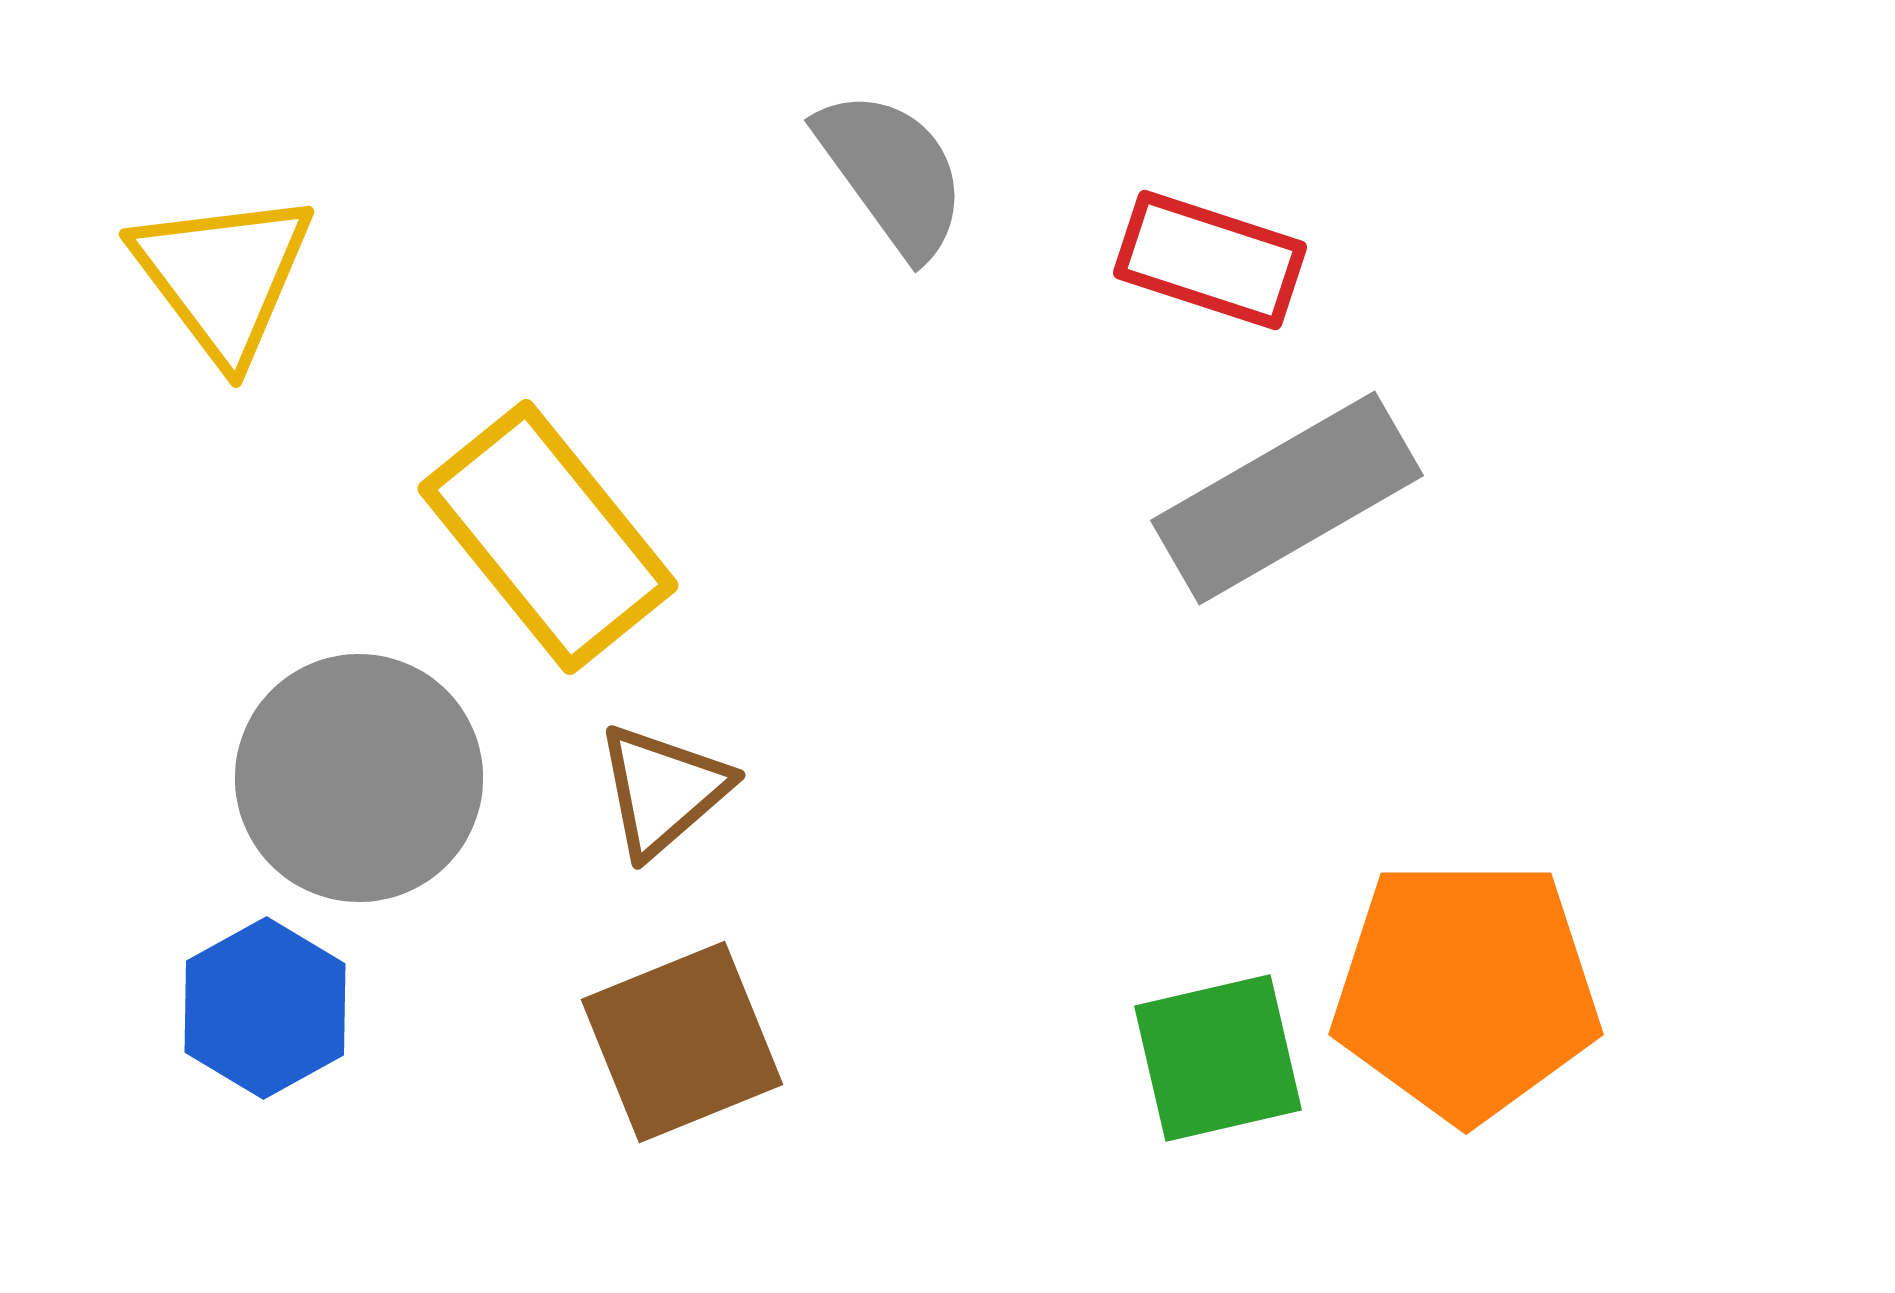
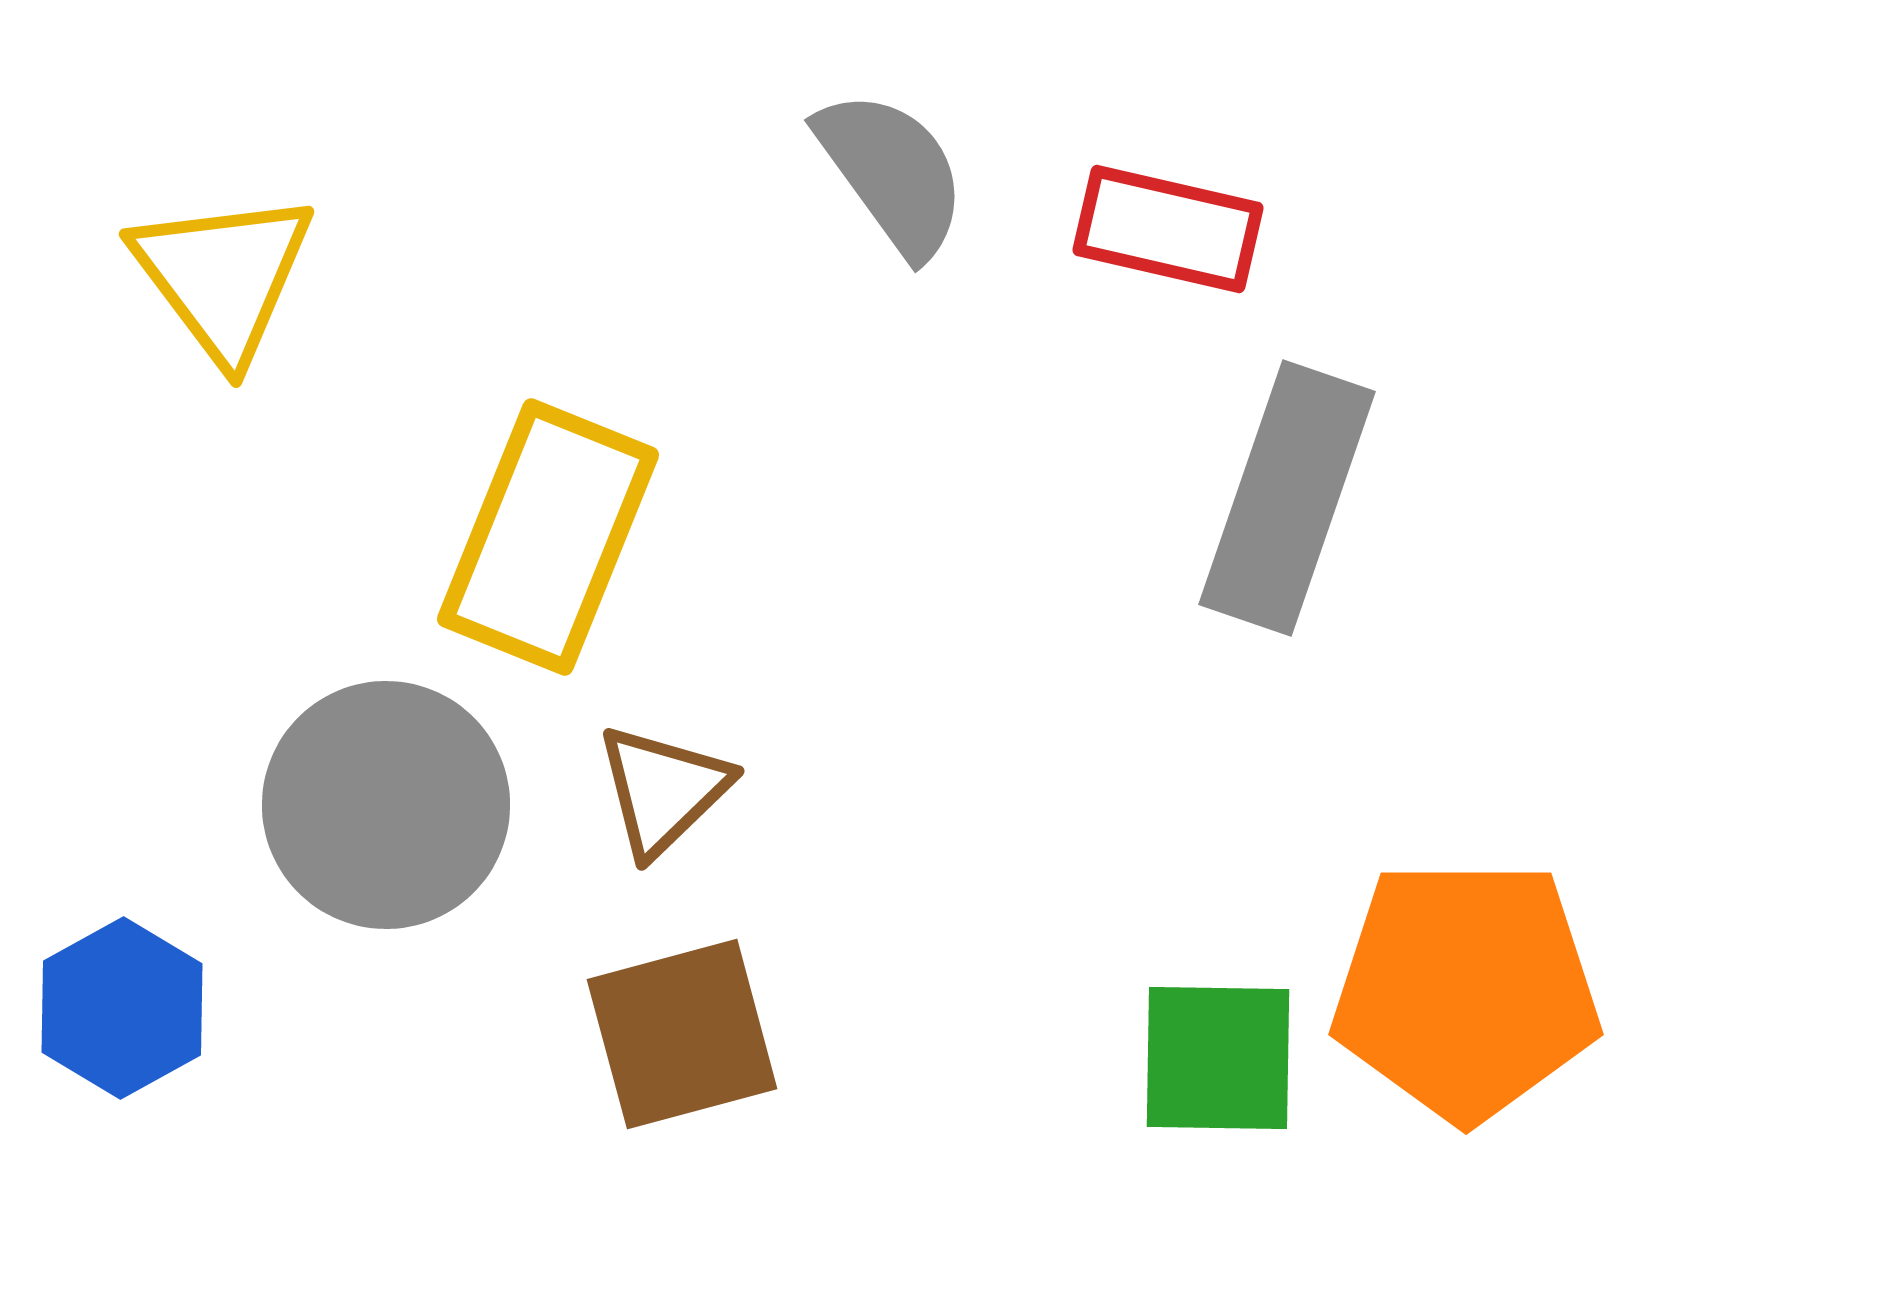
red rectangle: moved 42 px left, 31 px up; rotated 5 degrees counterclockwise
gray rectangle: rotated 41 degrees counterclockwise
yellow rectangle: rotated 61 degrees clockwise
gray circle: moved 27 px right, 27 px down
brown triangle: rotated 3 degrees counterclockwise
blue hexagon: moved 143 px left
brown square: moved 8 px up; rotated 7 degrees clockwise
green square: rotated 14 degrees clockwise
